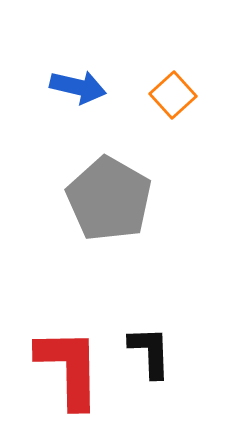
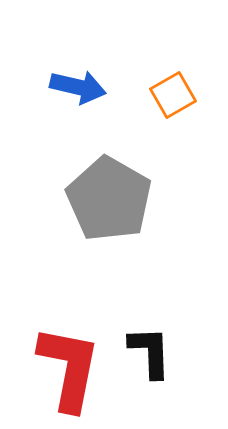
orange square: rotated 12 degrees clockwise
red L-shape: rotated 12 degrees clockwise
